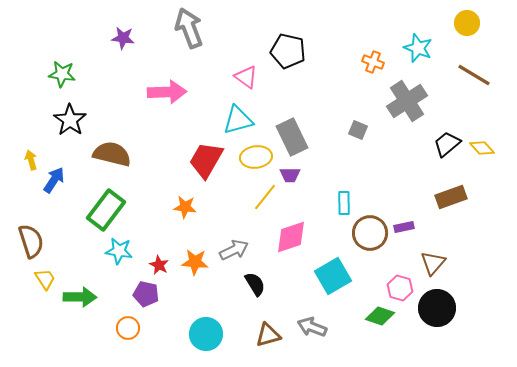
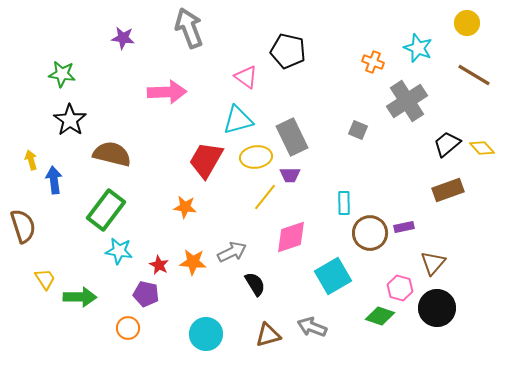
blue arrow at (54, 180): rotated 40 degrees counterclockwise
brown rectangle at (451, 197): moved 3 px left, 7 px up
brown semicircle at (31, 241): moved 8 px left, 15 px up
gray arrow at (234, 250): moved 2 px left, 2 px down
orange star at (195, 262): moved 2 px left
